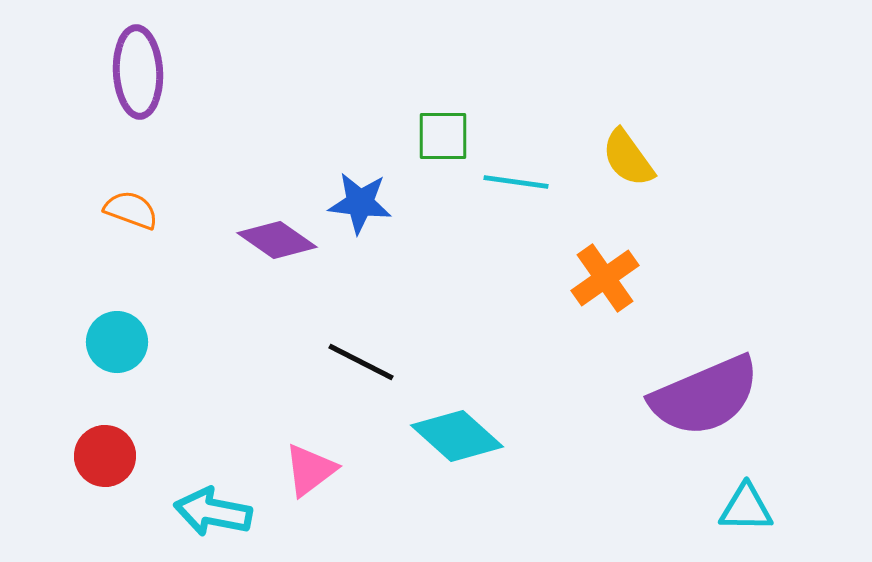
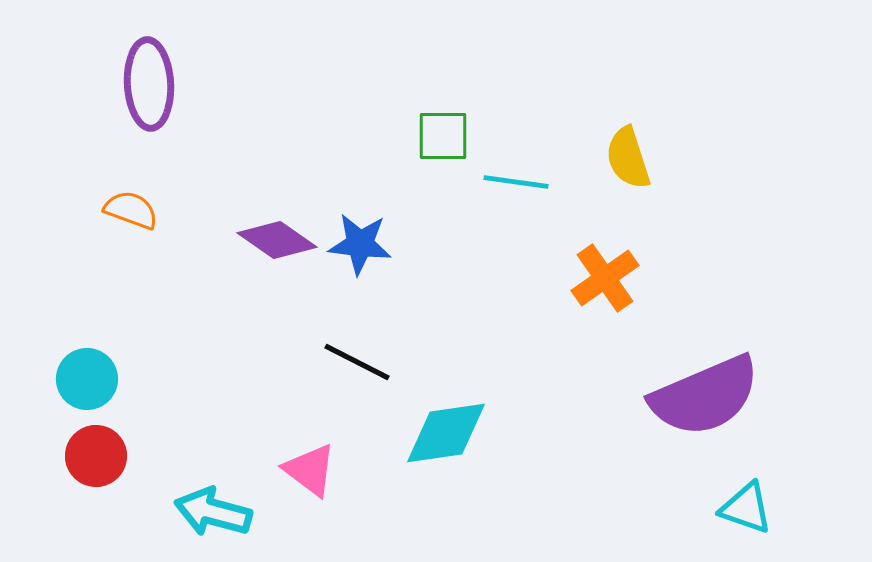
purple ellipse: moved 11 px right, 12 px down
yellow semicircle: rotated 18 degrees clockwise
blue star: moved 41 px down
cyan circle: moved 30 px left, 37 px down
black line: moved 4 px left
cyan diamond: moved 11 px left, 3 px up; rotated 50 degrees counterclockwise
red circle: moved 9 px left
pink triangle: rotated 46 degrees counterclockwise
cyan triangle: rotated 18 degrees clockwise
cyan arrow: rotated 4 degrees clockwise
